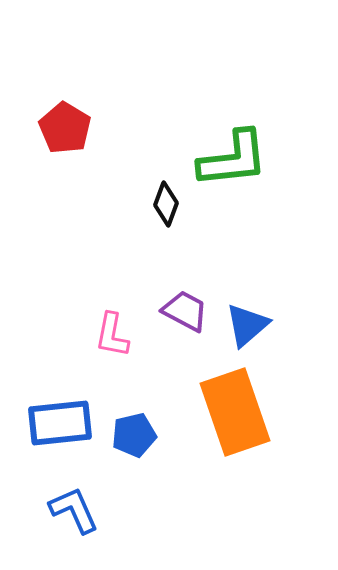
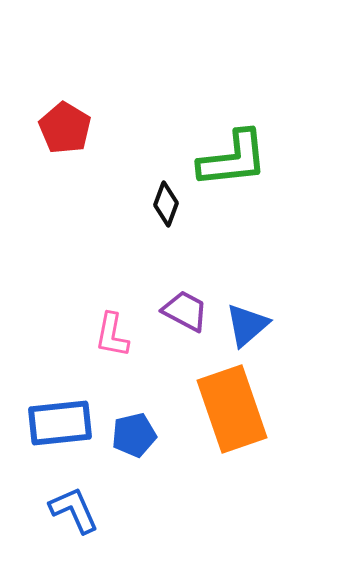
orange rectangle: moved 3 px left, 3 px up
